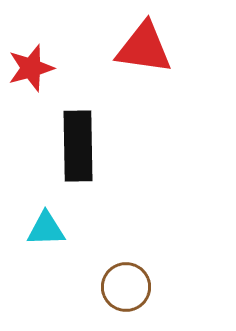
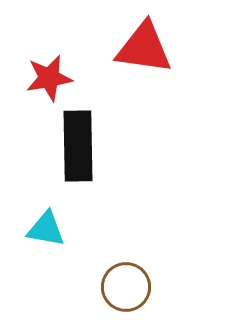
red star: moved 18 px right, 10 px down; rotated 6 degrees clockwise
cyan triangle: rotated 12 degrees clockwise
